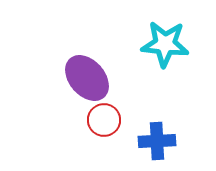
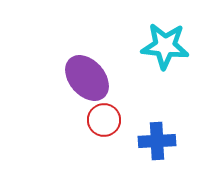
cyan star: moved 2 px down
